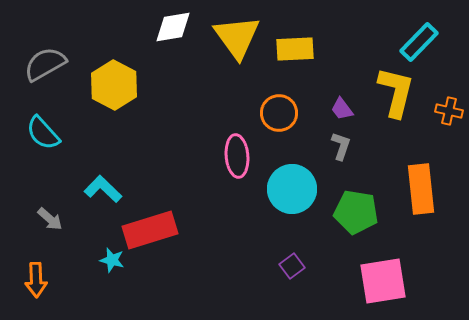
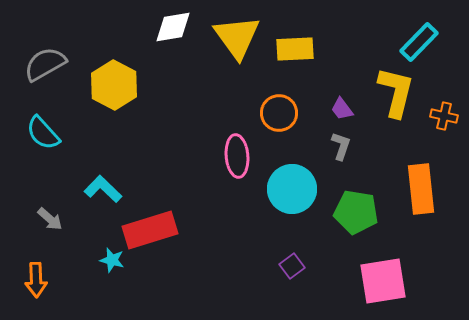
orange cross: moved 5 px left, 5 px down
